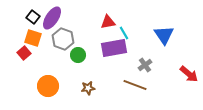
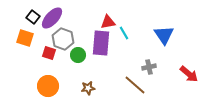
purple ellipse: rotated 10 degrees clockwise
orange square: moved 8 px left
purple rectangle: moved 13 px left, 5 px up; rotated 75 degrees counterclockwise
red square: moved 25 px right; rotated 32 degrees counterclockwise
gray cross: moved 4 px right, 2 px down; rotated 24 degrees clockwise
brown line: rotated 20 degrees clockwise
